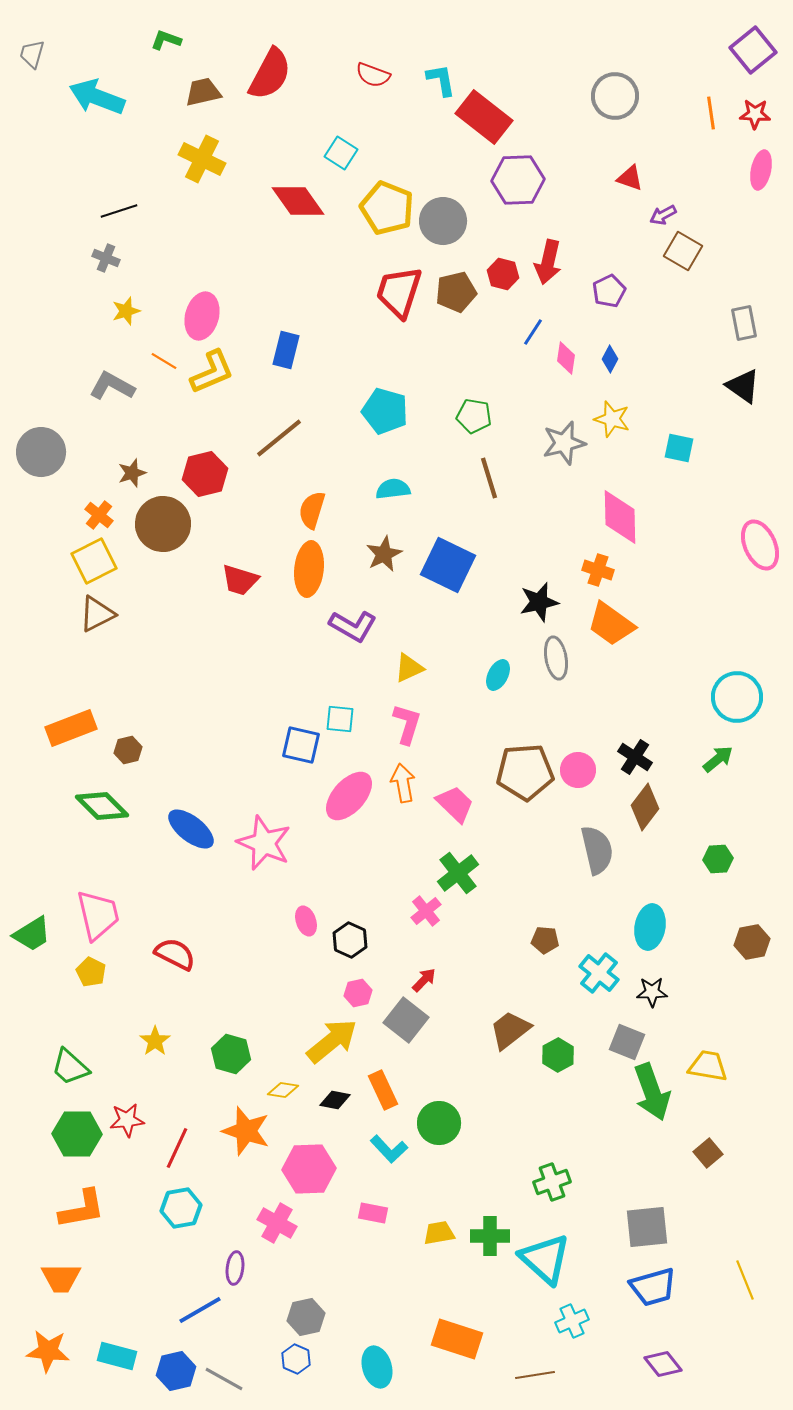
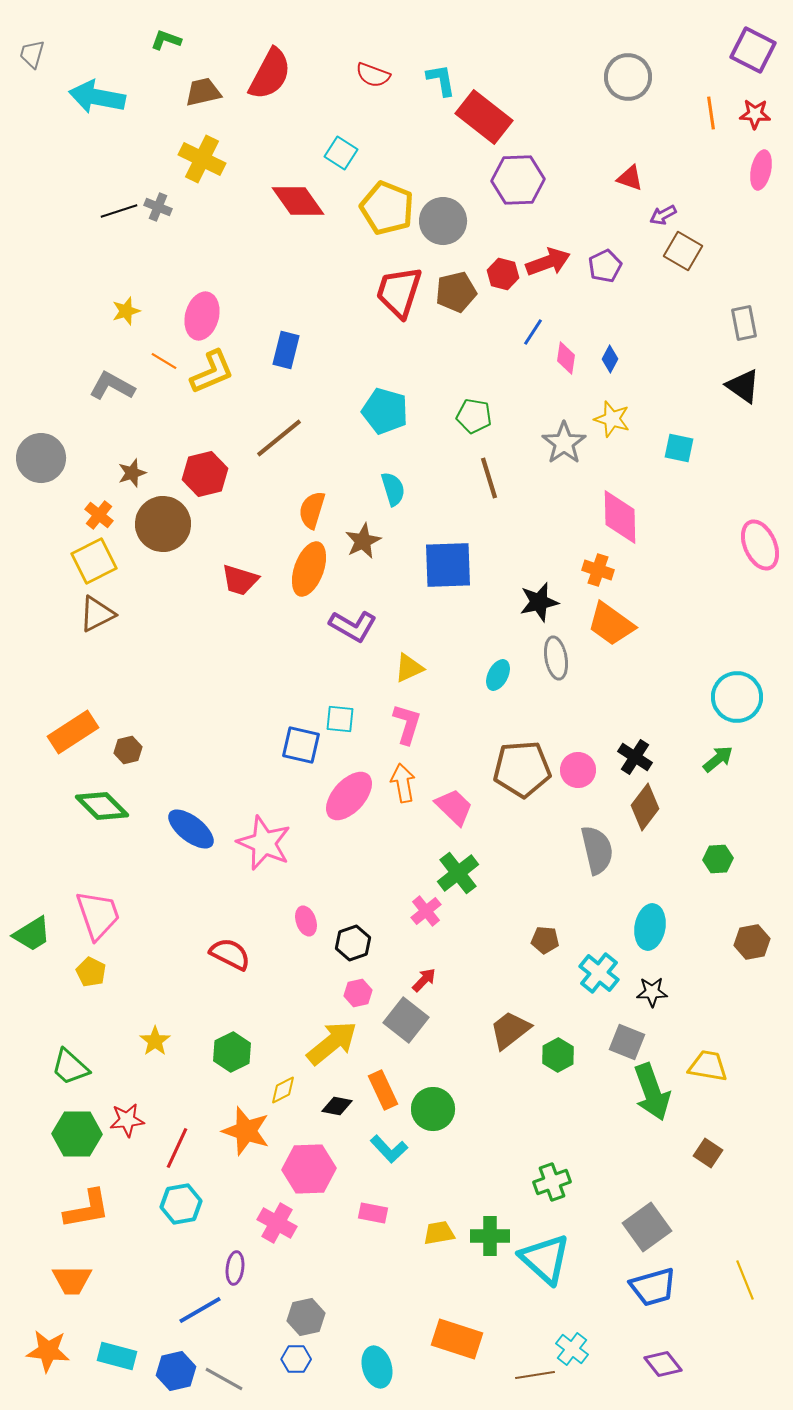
purple square at (753, 50): rotated 24 degrees counterclockwise
gray circle at (615, 96): moved 13 px right, 19 px up
cyan arrow at (97, 97): rotated 10 degrees counterclockwise
gray cross at (106, 258): moved 52 px right, 51 px up
red arrow at (548, 262): rotated 123 degrees counterclockwise
purple pentagon at (609, 291): moved 4 px left, 25 px up
gray star at (564, 443): rotated 21 degrees counterclockwise
gray circle at (41, 452): moved 6 px down
cyan semicircle at (393, 489): rotated 80 degrees clockwise
brown star at (384, 554): moved 21 px left, 13 px up
blue square at (448, 565): rotated 28 degrees counterclockwise
orange ellipse at (309, 569): rotated 14 degrees clockwise
orange rectangle at (71, 728): moved 2 px right, 4 px down; rotated 12 degrees counterclockwise
brown pentagon at (525, 772): moved 3 px left, 3 px up
pink trapezoid at (455, 804): moved 1 px left, 3 px down
pink trapezoid at (98, 915): rotated 6 degrees counterclockwise
black hexagon at (350, 940): moved 3 px right, 3 px down; rotated 16 degrees clockwise
red semicircle at (175, 954): moved 55 px right
yellow arrow at (332, 1041): moved 2 px down
green hexagon at (231, 1054): moved 1 px right, 2 px up; rotated 18 degrees clockwise
yellow diamond at (283, 1090): rotated 36 degrees counterclockwise
black diamond at (335, 1100): moved 2 px right, 6 px down
green circle at (439, 1123): moved 6 px left, 14 px up
brown square at (708, 1153): rotated 16 degrees counterclockwise
cyan hexagon at (181, 1208): moved 4 px up
orange L-shape at (82, 1209): moved 5 px right
gray square at (647, 1227): rotated 30 degrees counterclockwise
orange trapezoid at (61, 1278): moved 11 px right, 2 px down
cyan cross at (572, 1321): moved 28 px down; rotated 28 degrees counterclockwise
blue hexagon at (296, 1359): rotated 24 degrees counterclockwise
